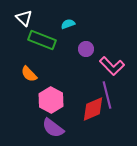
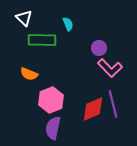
cyan semicircle: rotated 88 degrees clockwise
green rectangle: rotated 20 degrees counterclockwise
purple circle: moved 13 px right, 1 px up
pink L-shape: moved 2 px left, 2 px down
orange semicircle: rotated 24 degrees counterclockwise
purple line: moved 6 px right, 9 px down
pink hexagon: rotated 10 degrees clockwise
purple semicircle: rotated 65 degrees clockwise
